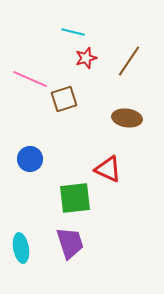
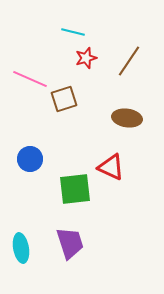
red triangle: moved 3 px right, 2 px up
green square: moved 9 px up
